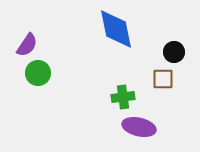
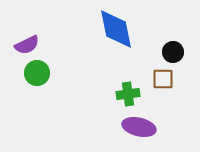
purple semicircle: rotated 30 degrees clockwise
black circle: moved 1 px left
green circle: moved 1 px left
green cross: moved 5 px right, 3 px up
